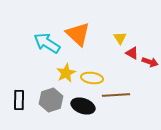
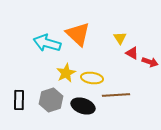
cyan arrow: rotated 16 degrees counterclockwise
